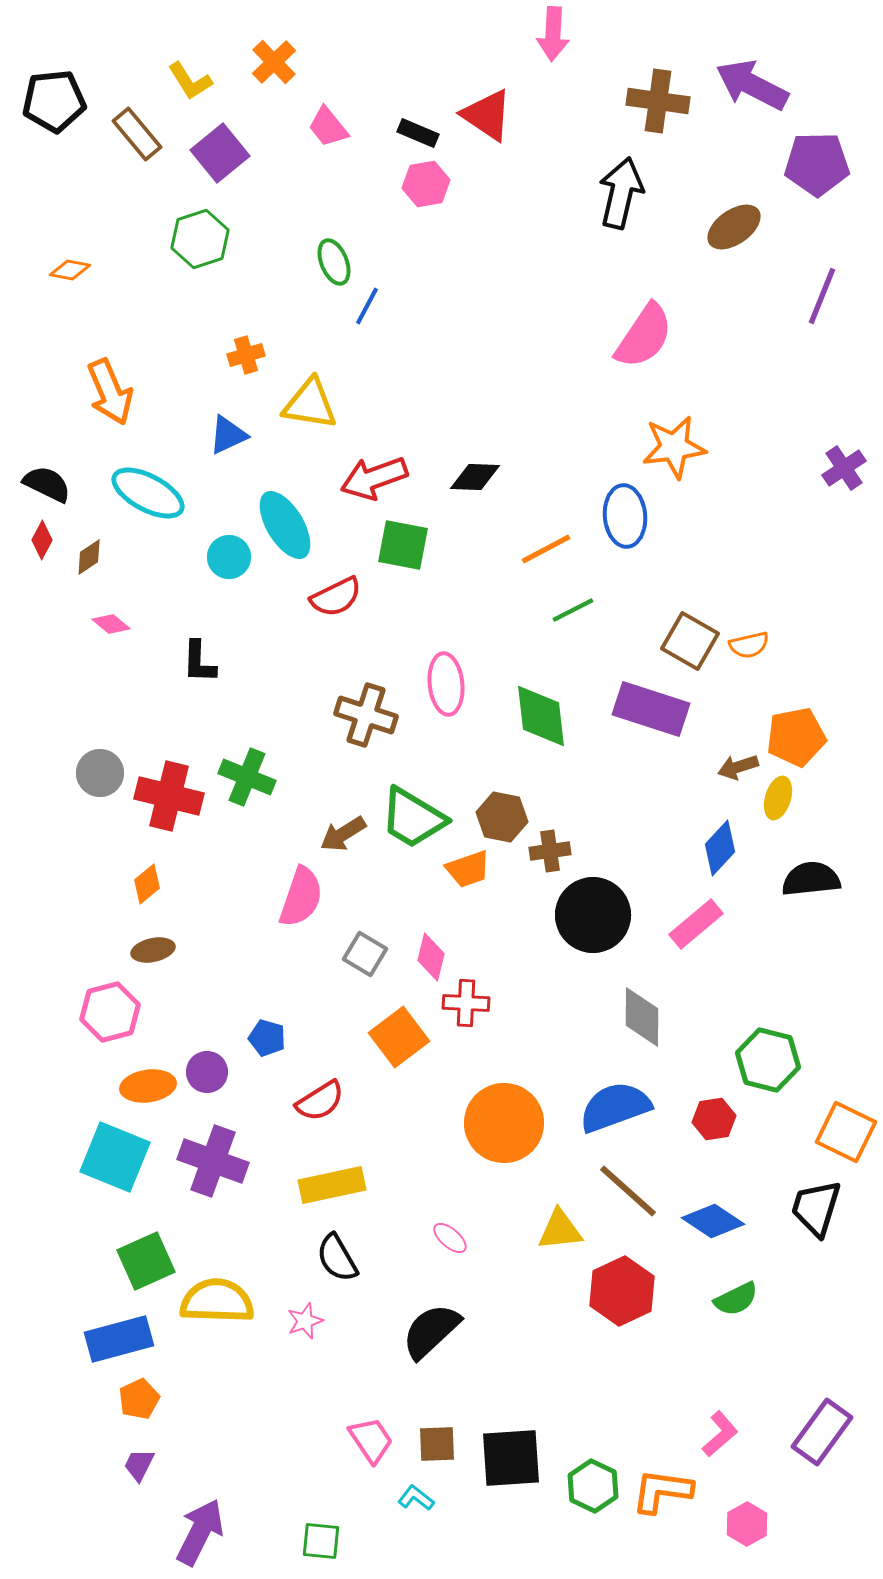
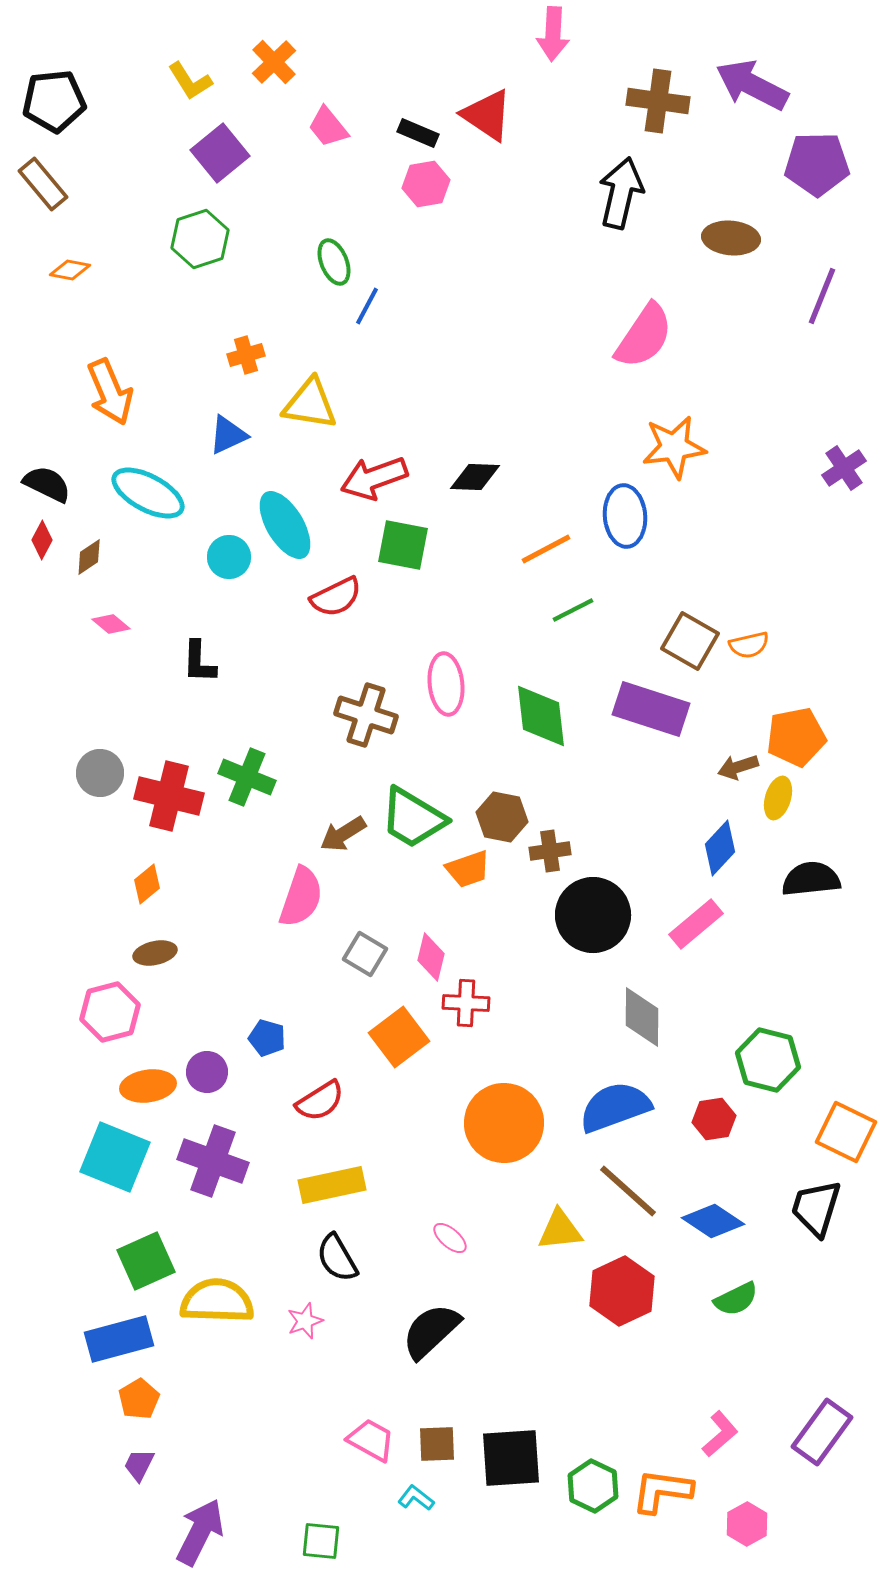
brown rectangle at (137, 134): moved 94 px left, 50 px down
brown ellipse at (734, 227): moved 3 px left, 11 px down; rotated 40 degrees clockwise
brown ellipse at (153, 950): moved 2 px right, 3 px down
orange pentagon at (139, 1399): rotated 6 degrees counterclockwise
pink trapezoid at (371, 1440): rotated 27 degrees counterclockwise
